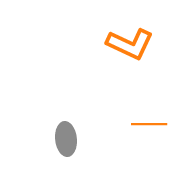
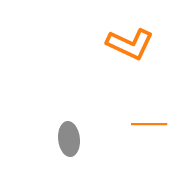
gray ellipse: moved 3 px right
